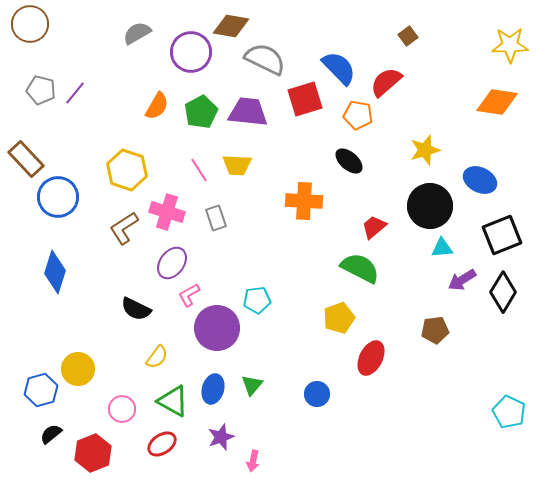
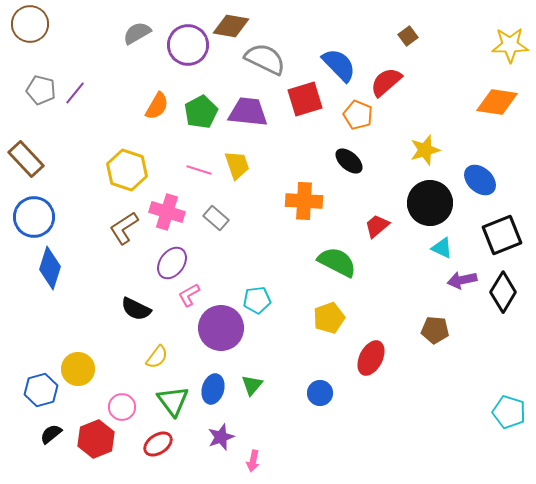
purple circle at (191, 52): moved 3 px left, 7 px up
blue semicircle at (339, 68): moved 3 px up
orange pentagon at (358, 115): rotated 12 degrees clockwise
yellow trapezoid at (237, 165): rotated 112 degrees counterclockwise
pink line at (199, 170): rotated 40 degrees counterclockwise
blue ellipse at (480, 180): rotated 16 degrees clockwise
blue circle at (58, 197): moved 24 px left, 20 px down
black circle at (430, 206): moved 3 px up
gray rectangle at (216, 218): rotated 30 degrees counterclockwise
red trapezoid at (374, 227): moved 3 px right, 1 px up
cyan triangle at (442, 248): rotated 30 degrees clockwise
green semicircle at (360, 268): moved 23 px left, 6 px up
blue diamond at (55, 272): moved 5 px left, 4 px up
purple arrow at (462, 280): rotated 20 degrees clockwise
yellow pentagon at (339, 318): moved 10 px left
purple circle at (217, 328): moved 4 px right
brown pentagon at (435, 330): rotated 12 degrees clockwise
blue circle at (317, 394): moved 3 px right, 1 px up
green triangle at (173, 401): rotated 24 degrees clockwise
pink circle at (122, 409): moved 2 px up
cyan pentagon at (509, 412): rotated 8 degrees counterclockwise
red ellipse at (162, 444): moved 4 px left
red hexagon at (93, 453): moved 3 px right, 14 px up
